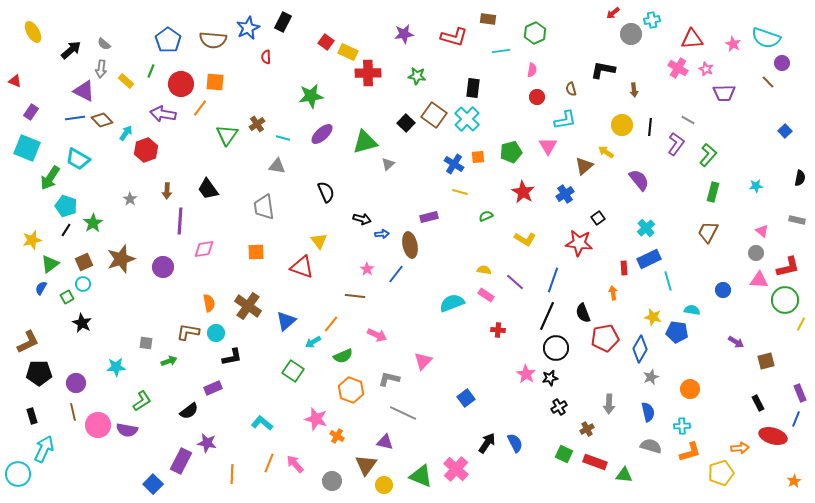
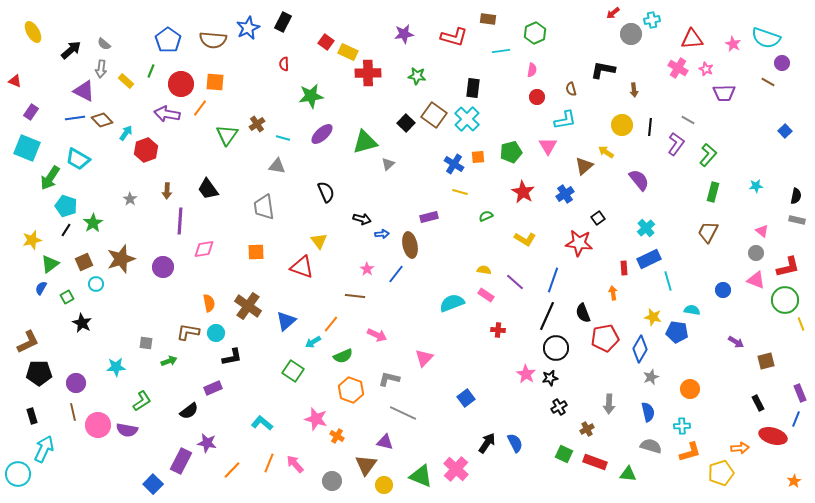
red semicircle at (266, 57): moved 18 px right, 7 px down
brown line at (768, 82): rotated 16 degrees counterclockwise
purple arrow at (163, 114): moved 4 px right
black semicircle at (800, 178): moved 4 px left, 18 px down
pink triangle at (759, 280): moved 3 px left; rotated 18 degrees clockwise
cyan circle at (83, 284): moved 13 px right
yellow line at (801, 324): rotated 48 degrees counterclockwise
pink triangle at (423, 361): moved 1 px right, 3 px up
orange line at (232, 474): moved 4 px up; rotated 42 degrees clockwise
green triangle at (624, 475): moved 4 px right, 1 px up
